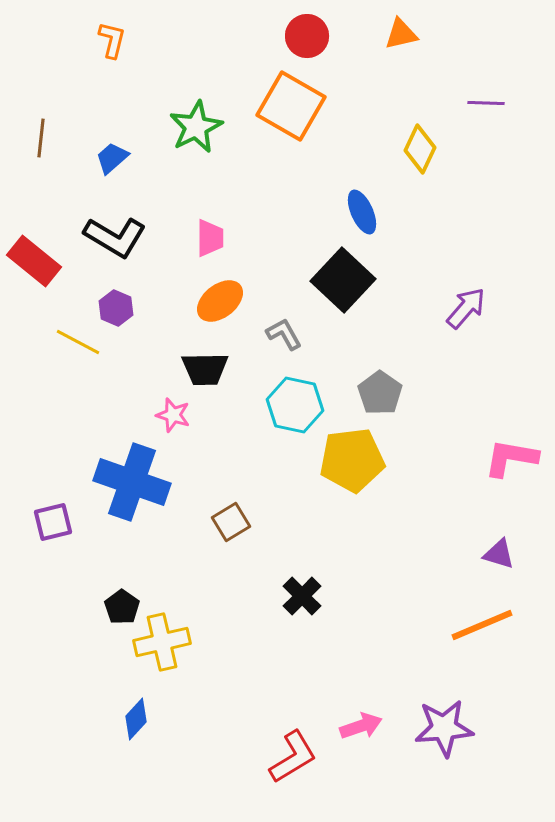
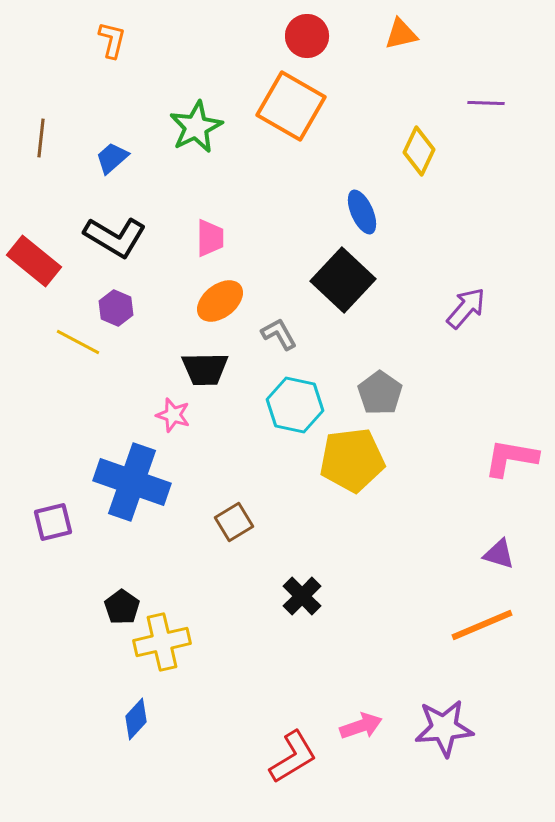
yellow diamond: moved 1 px left, 2 px down
gray L-shape: moved 5 px left
brown square: moved 3 px right
